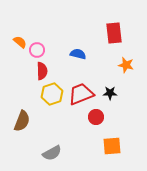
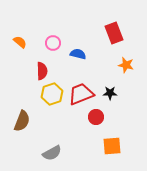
red rectangle: rotated 15 degrees counterclockwise
pink circle: moved 16 px right, 7 px up
